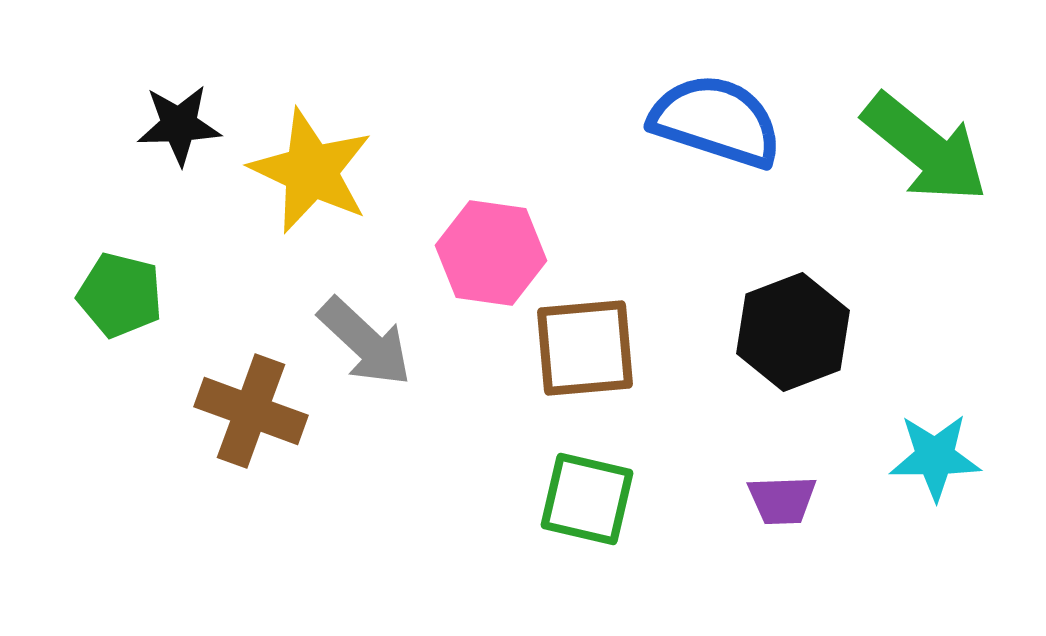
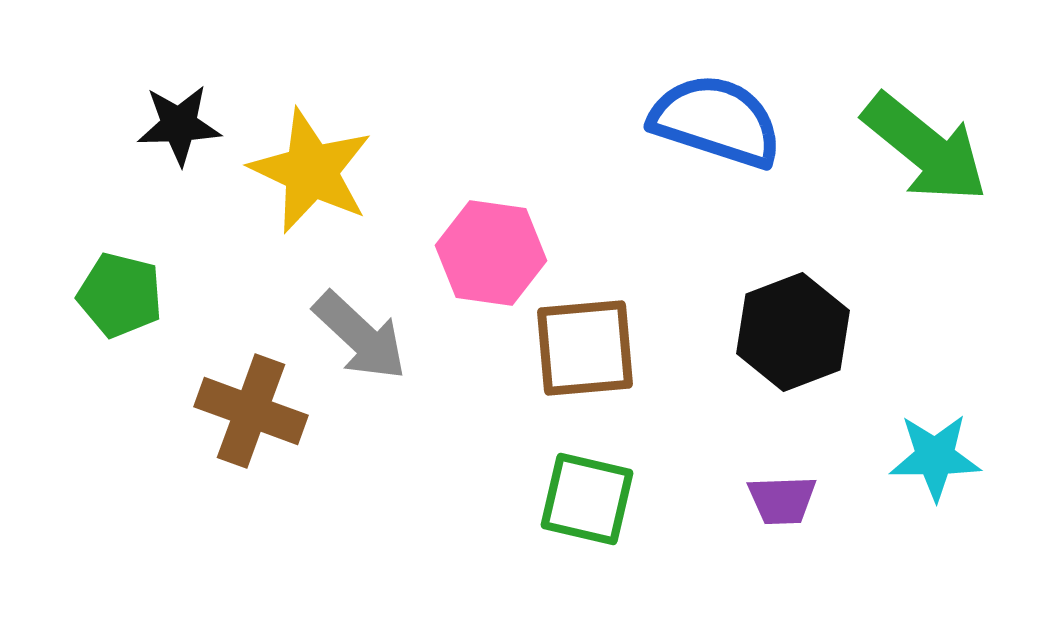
gray arrow: moved 5 px left, 6 px up
